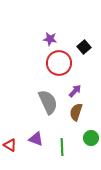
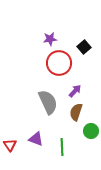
purple star: rotated 16 degrees counterclockwise
green circle: moved 7 px up
red triangle: rotated 24 degrees clockwise
